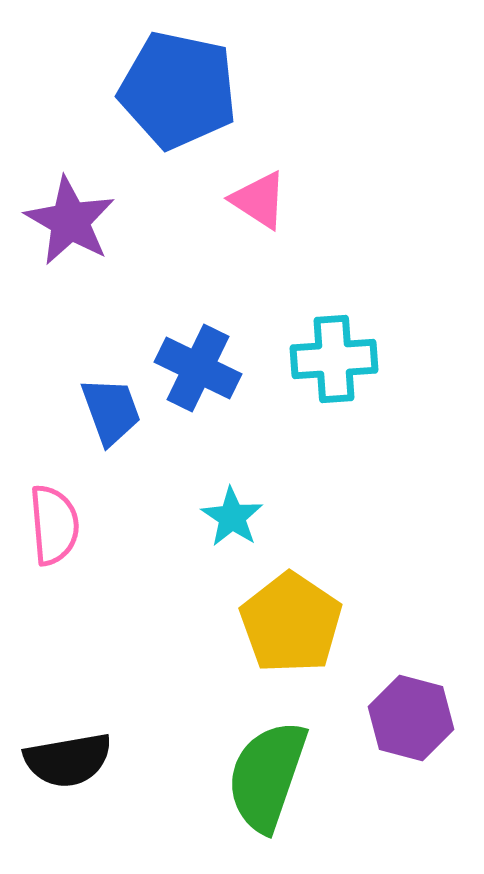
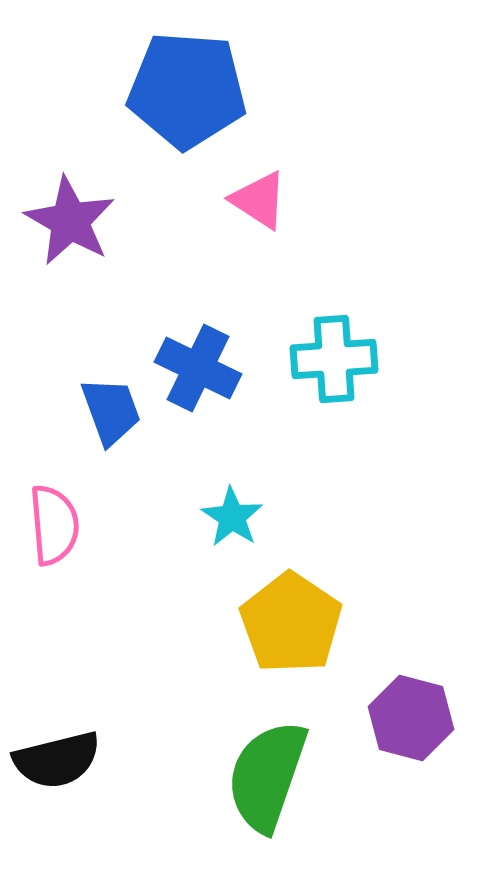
blue pentagon: moved 9 px right; rotated 8 degrees counterclockwise
black semicircle: moved 11 px left; rotated 4 degrees counterclockwise
